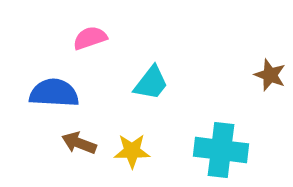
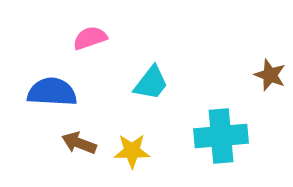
blue semicircle: moved 2 px left, 1 px up
cyan cross: moved 14 px up; rotated 12 degrees counterclockwise
